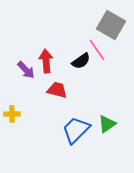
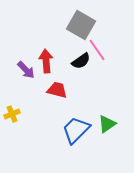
gray square: moved 30 px left
yellow cross: rotated 21 degrees counterclockwise
